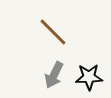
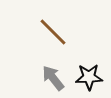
gray arrow: moved 1 px left, 3 px down; rotated 116 degrees clockwise
